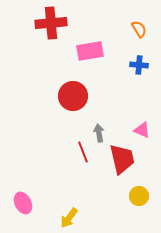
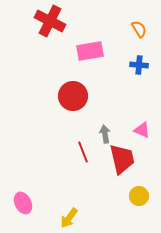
red cross: moved 1 px left, 2 px up; rotated 32 degrees clockwise
gray arrow: moved 6 px right, 1 px down
